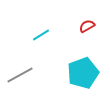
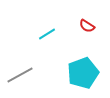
red semicircle: rotated 119 degrees counterclockwise
cyan line: moved 6 px right, 1 px up
